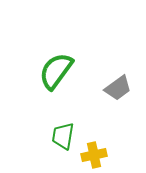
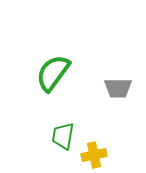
green semicircle: moved 3 px left, 2 px down
gray trapezoid: rotated 36 degrees clockwise
